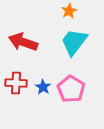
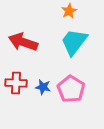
blue star: rotated 21 degrees counterclockwise
